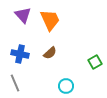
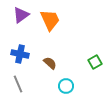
purple triangle: moved 2 px left; rotated 36 degrees clockwise
brown semicircle: moved 10 px down; rotated 96 degrees counterclockwise
gray line: moved 3 px right, 1 px down
